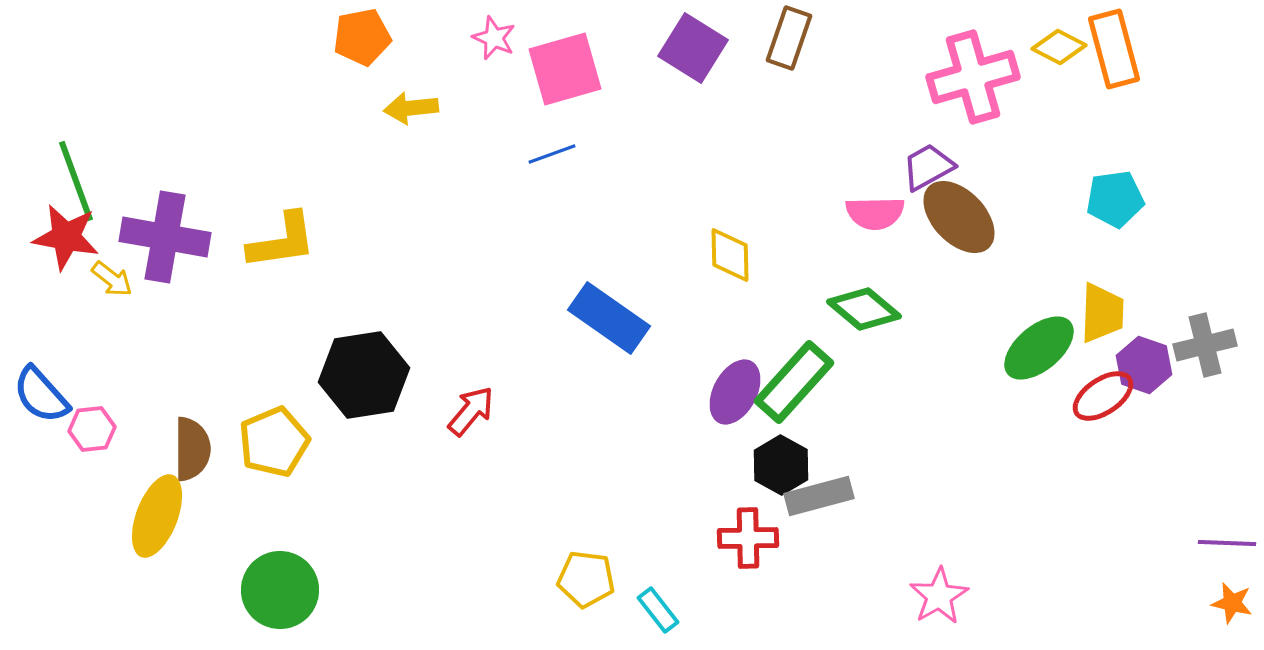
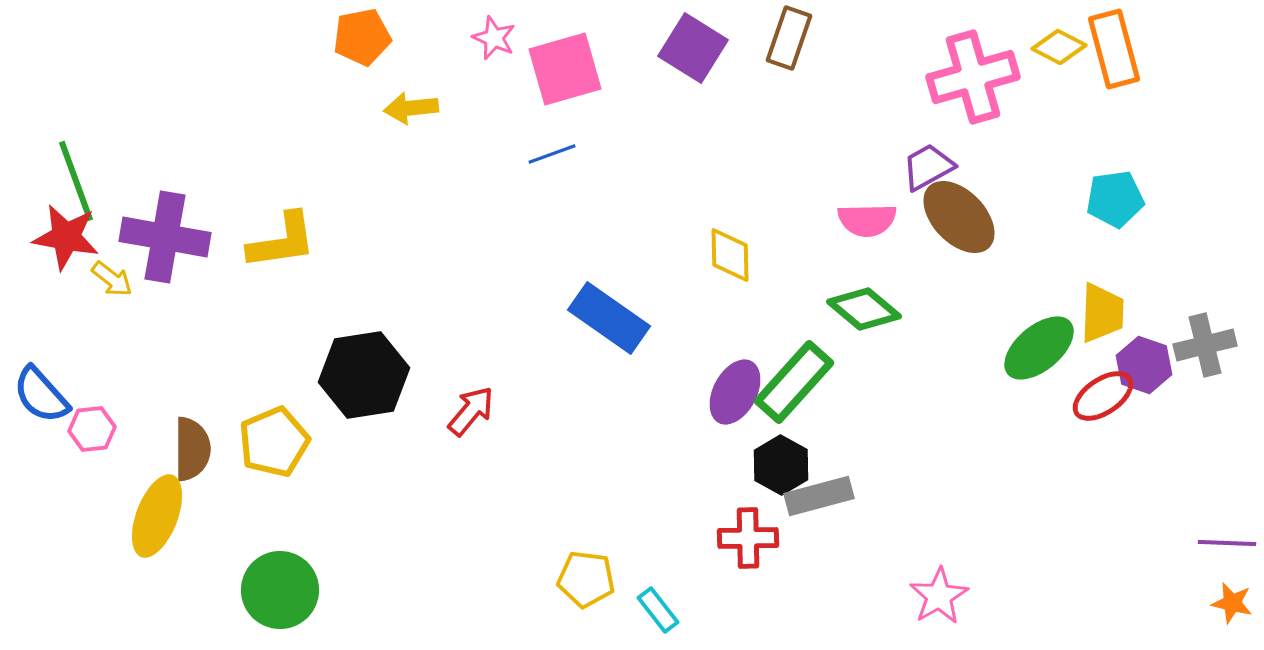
pink semicircle at (875, 213): moved 8 px left, 7 px down
